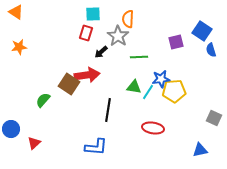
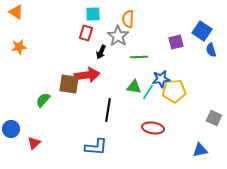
black arrow: rotated 24 degrees counterclockwise
brown square: rotated 25 degrees counterclockwise
